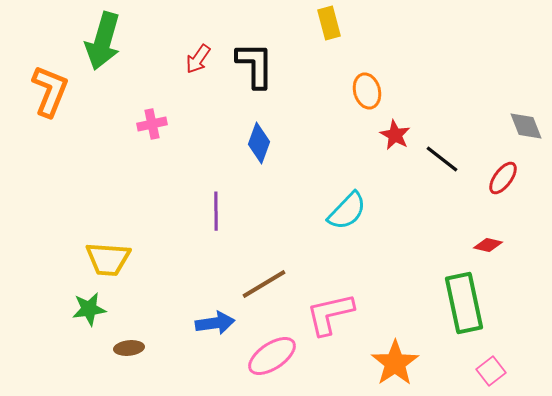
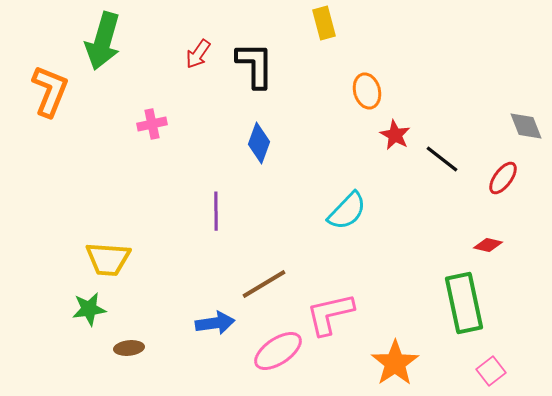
yellow rectangle: moved 5 px left
red arrow: moved 5 px up
pink ellipse: moved 6 px right, 5 px up
